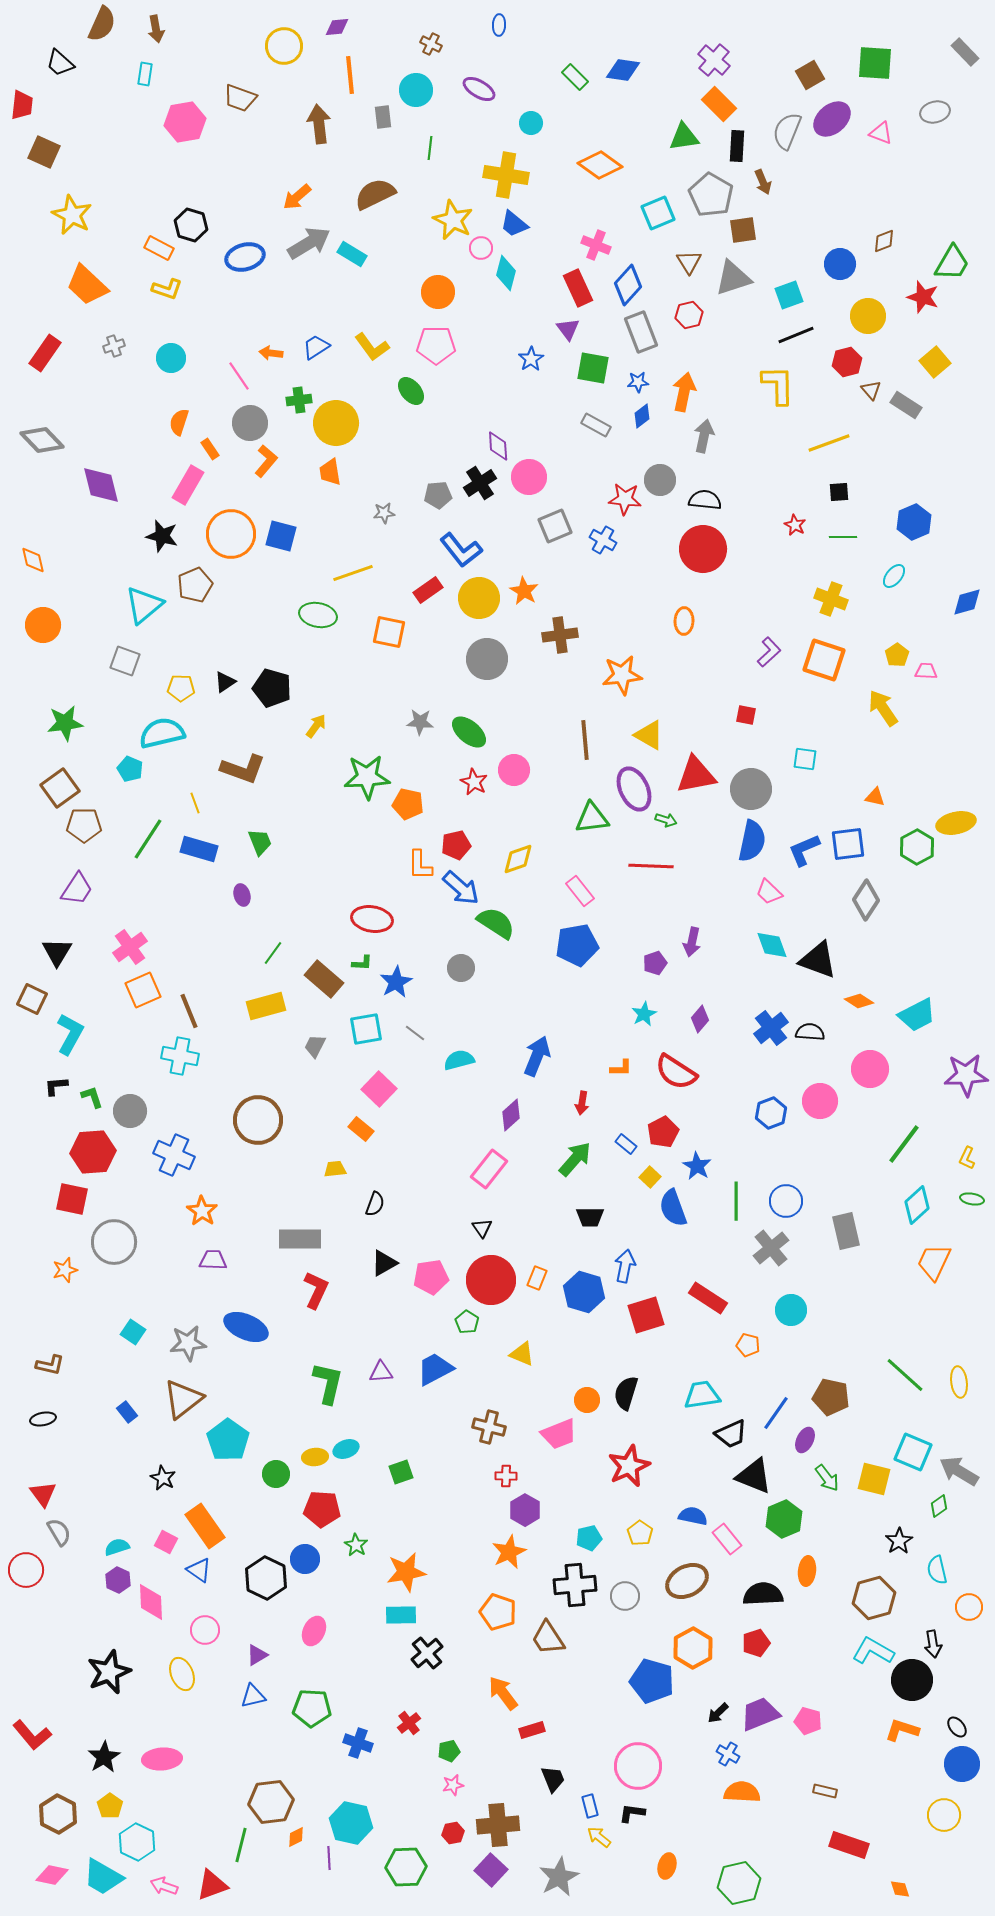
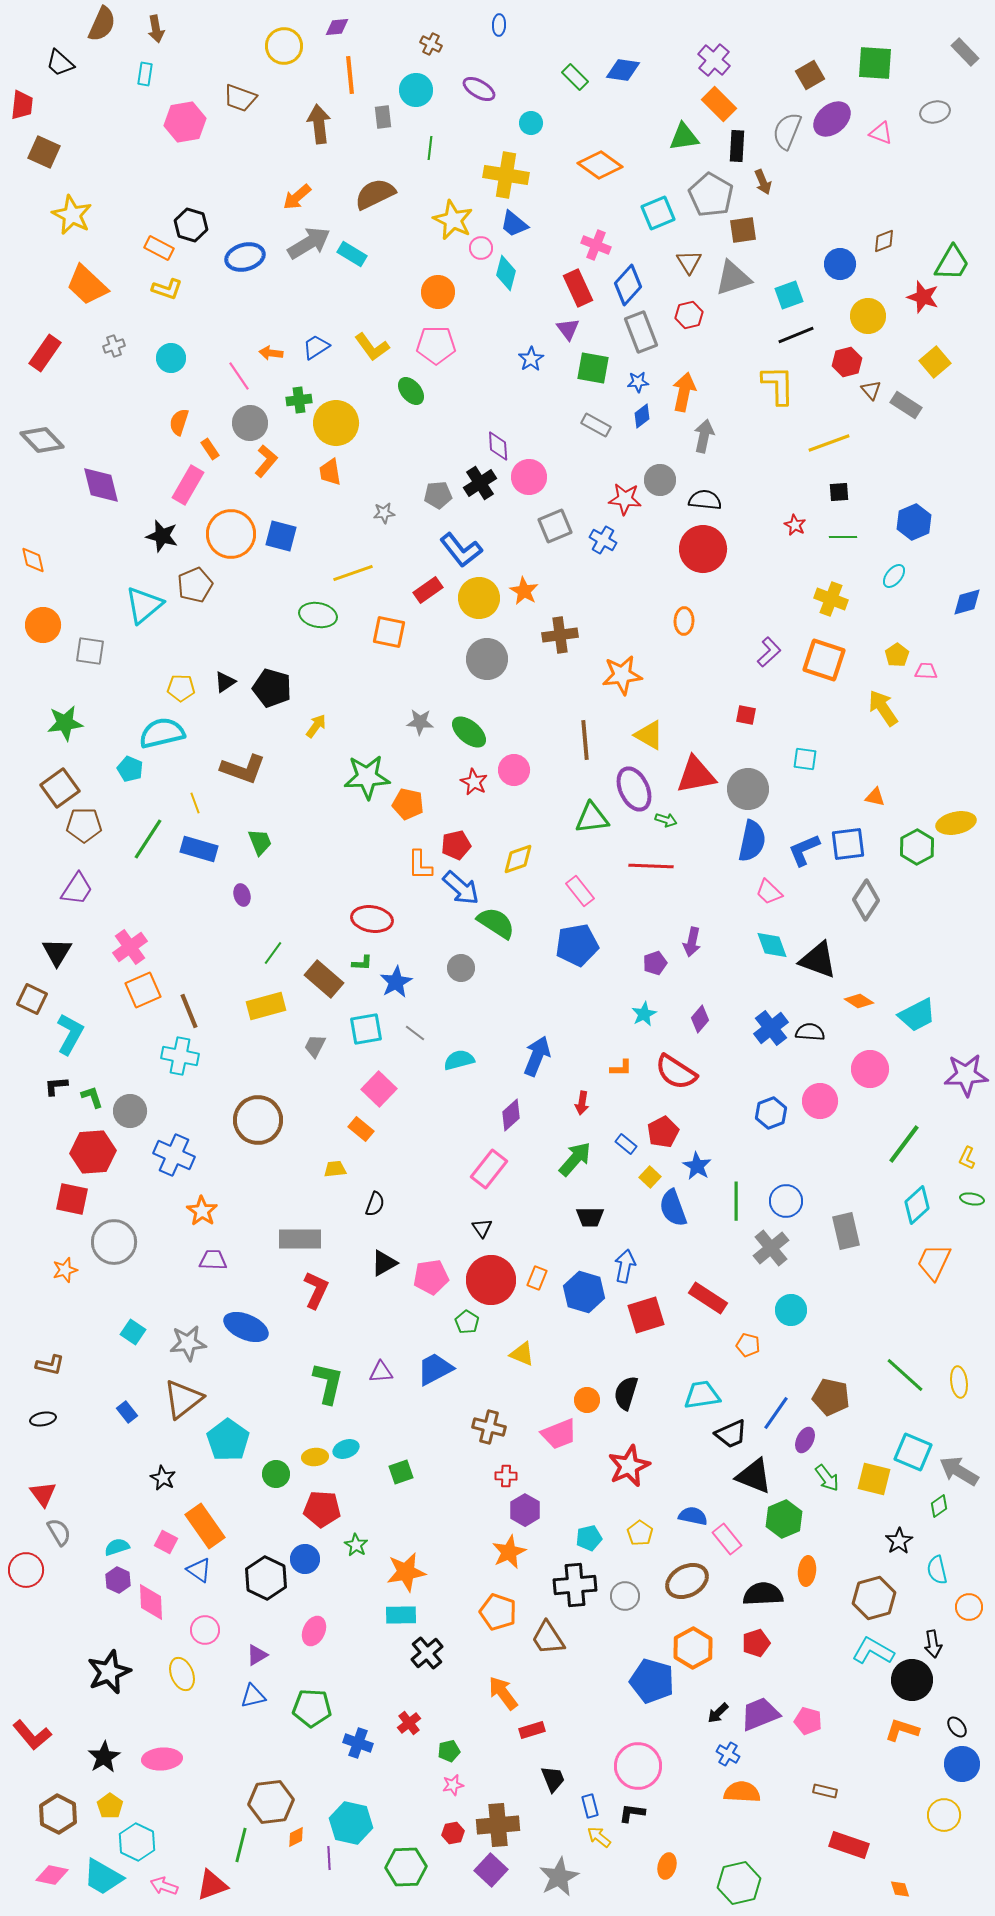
gray square at (125, 661): moved 35 px left, 10 px up; rotated 12 degrees counterclockwise
gray circle at (751, 789): moved 3 px left
